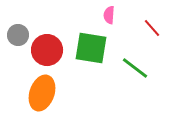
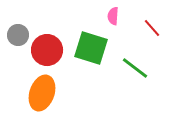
pink semicircle: moved 4 px right, 1 px down
green square: rotated 8 degrees clockwise
